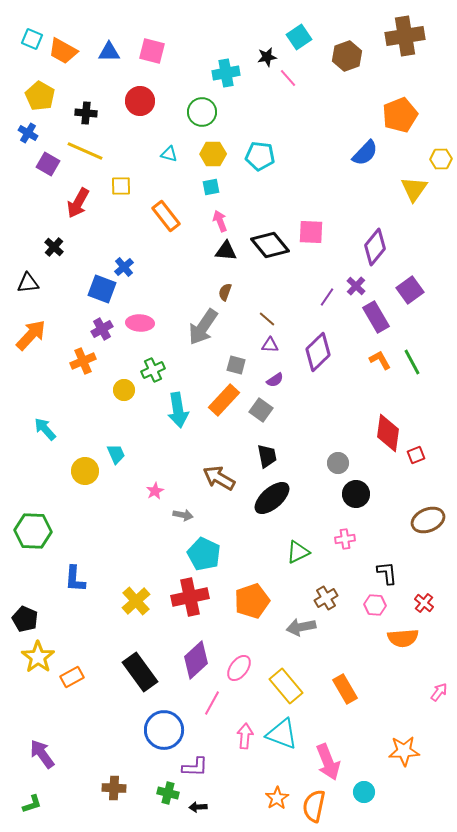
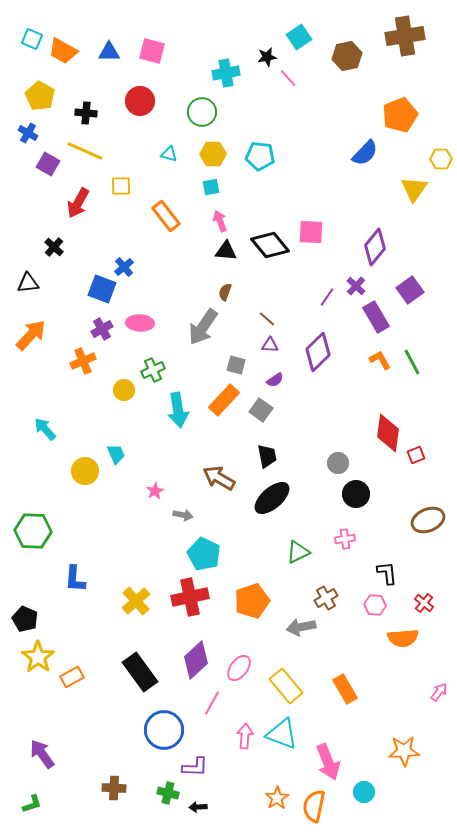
brown hexagon at (347, 56): rotated 8 degrees clockwise
